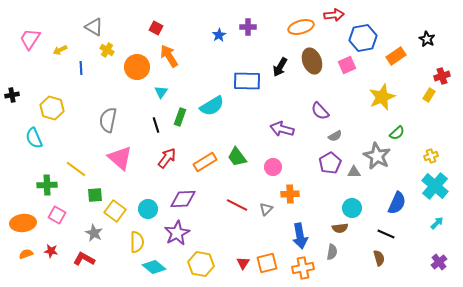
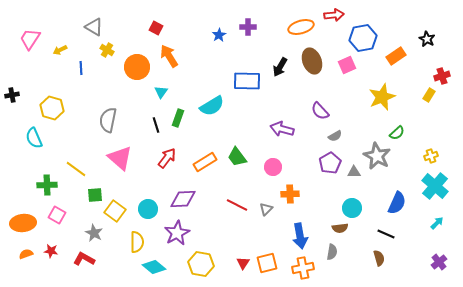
green rectangle at (180, 117): moved 2 px left, 1 px down
